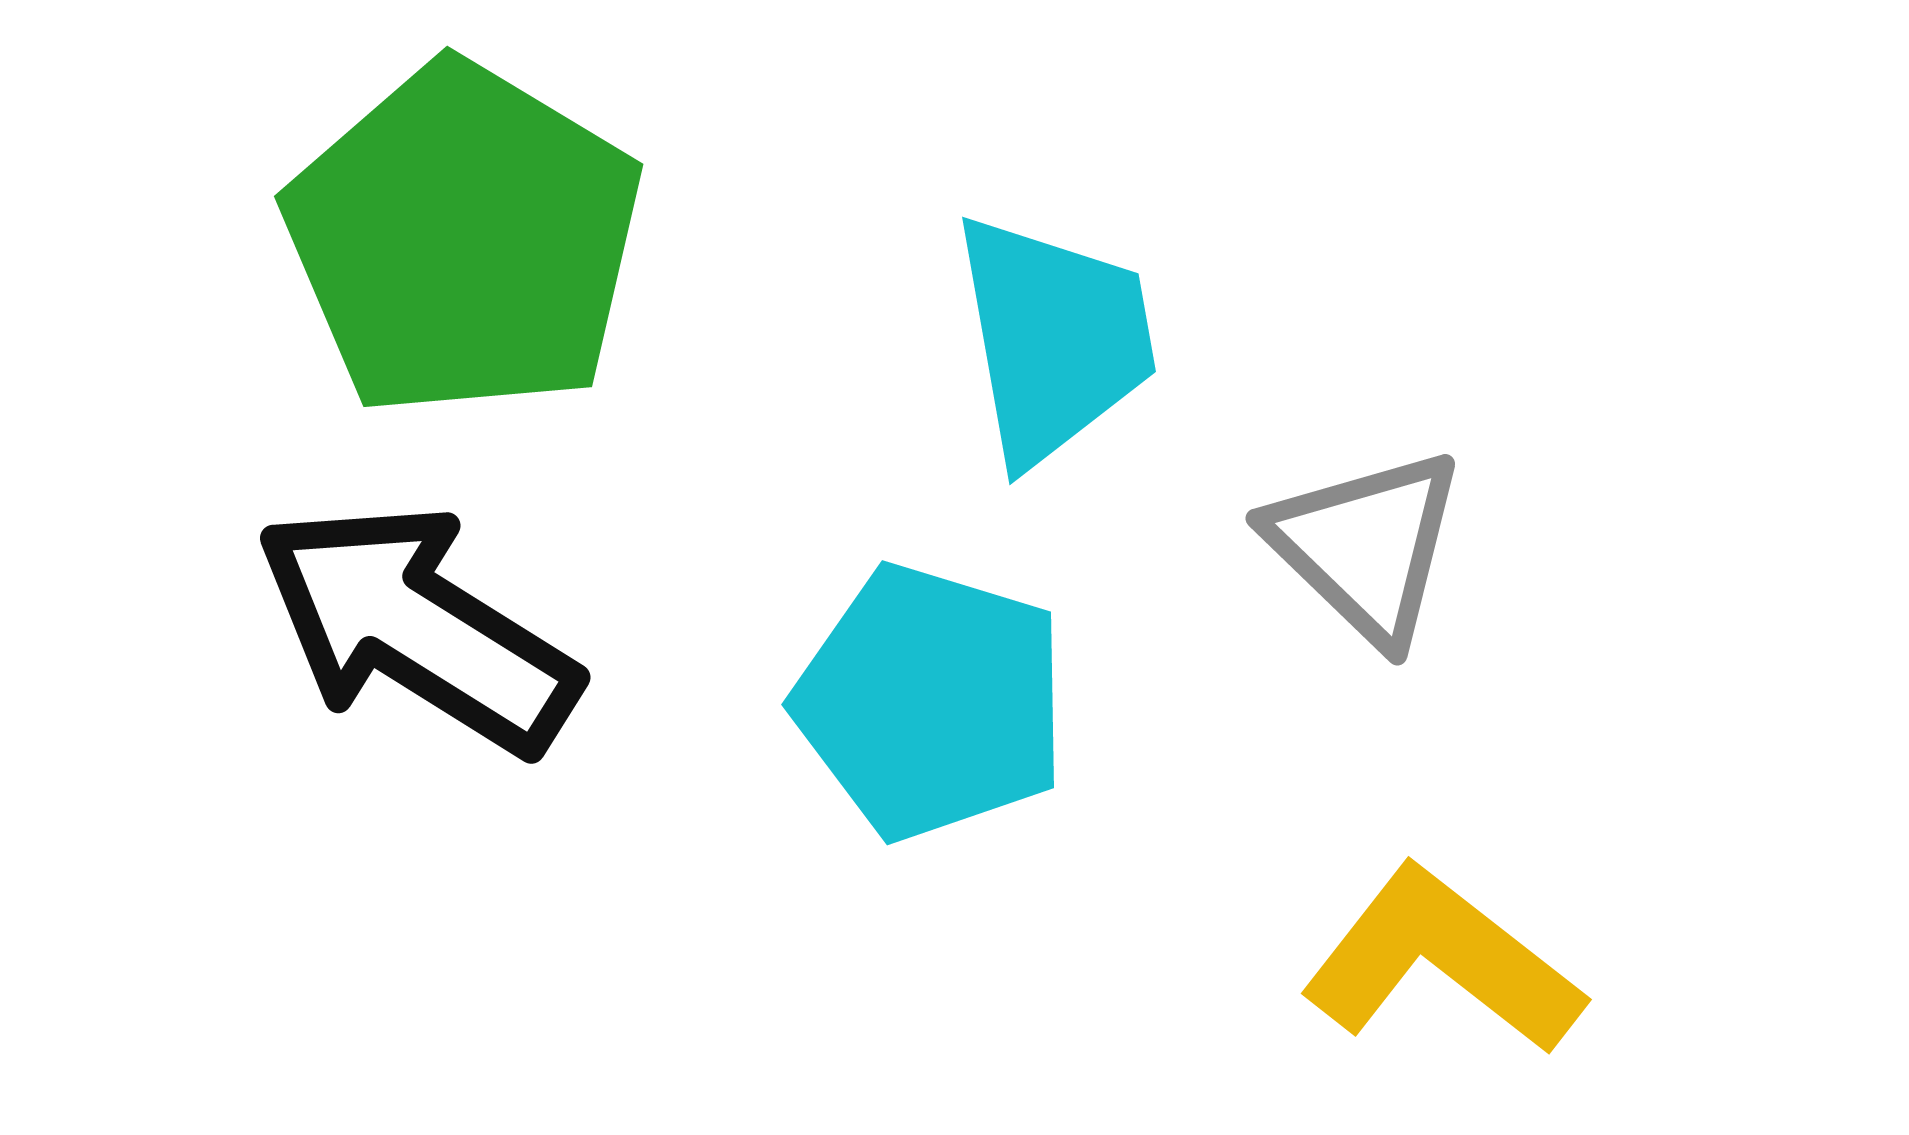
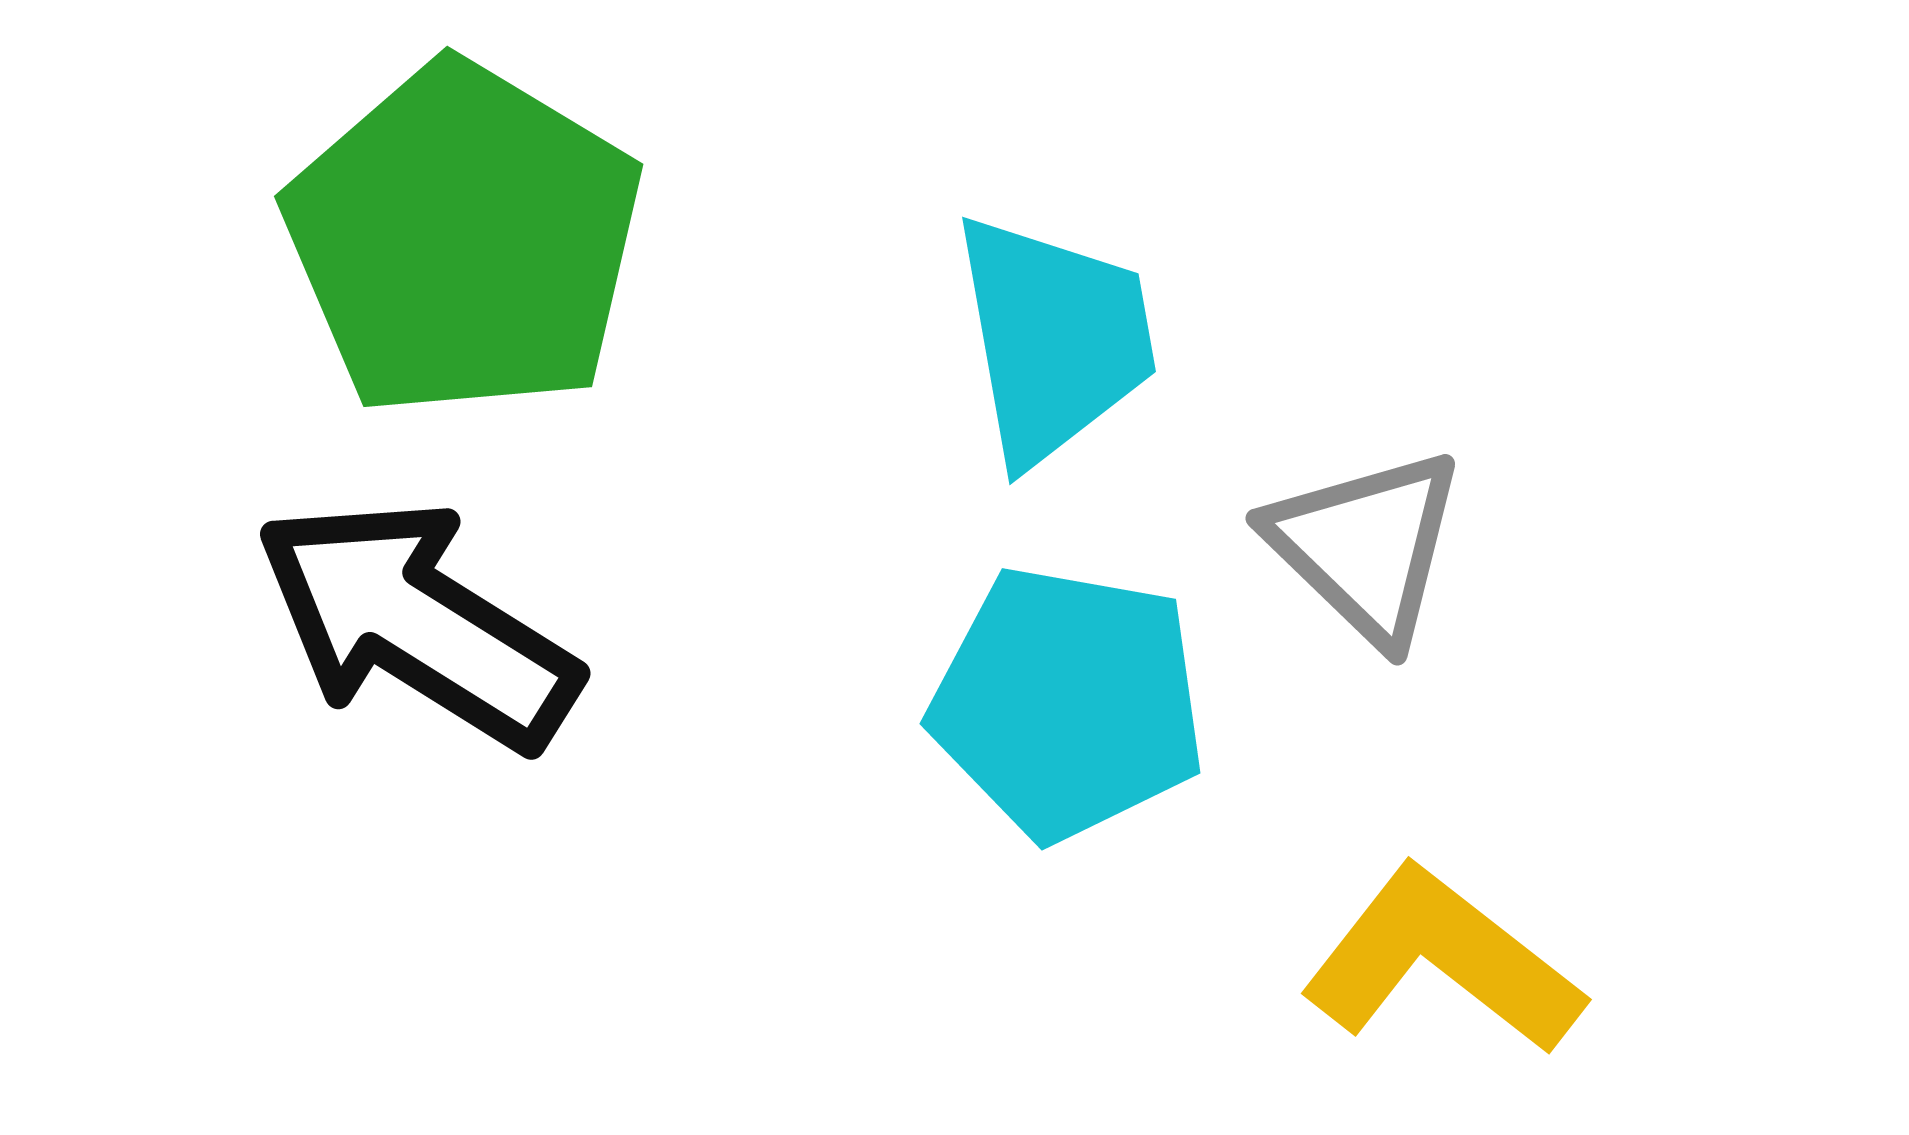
black arrow: moved 4 px up
cyan pentagon: moved 137 px right, 1 px down; rotated 7 degrees counterclockwise
